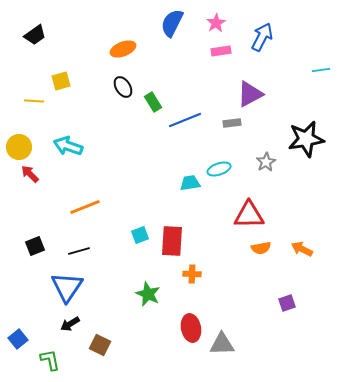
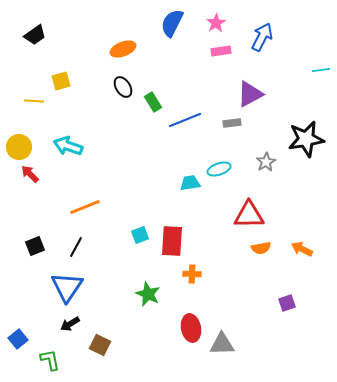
black line: moved 3 px left, 4 px up; rotated 45 degrees counterclockwise
